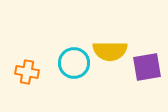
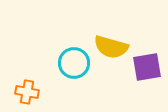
yellow semicircle: moved 1 px right, 4 px up; rotated 16 degrees clockwise
orange cross: moved 20 px down
